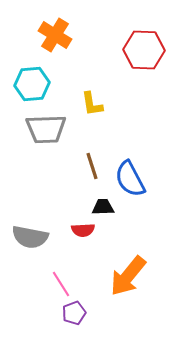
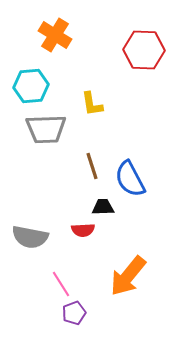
cyan hexagon: moved 1 px left, 2 px down
